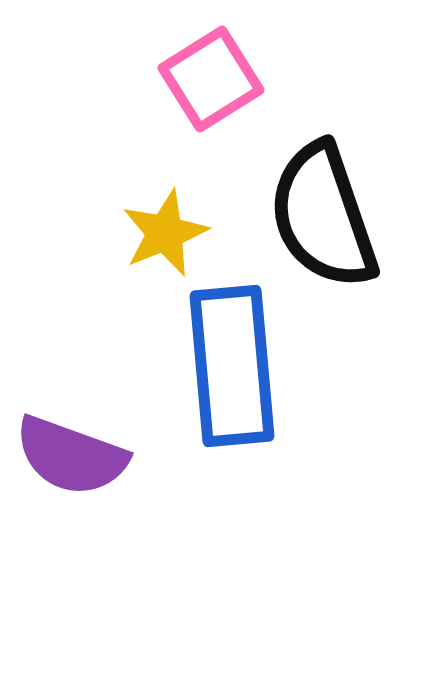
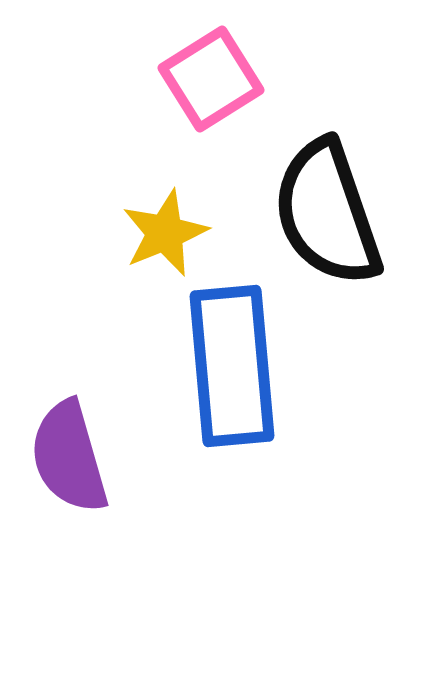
black semicircle: moved 4 px right, 3 px up
purple semicircle: moved 2 px left, 1 px down; rotated 54 degrees clockwise
